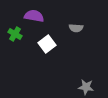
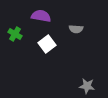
purple semicircle: moved 7 px right
gray semicircle: moved 1 px down
gray star: moved 1 px right, 1 px up
